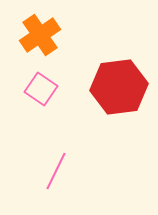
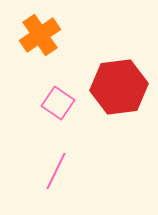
pink square: moved 17 px right, 14 px down
